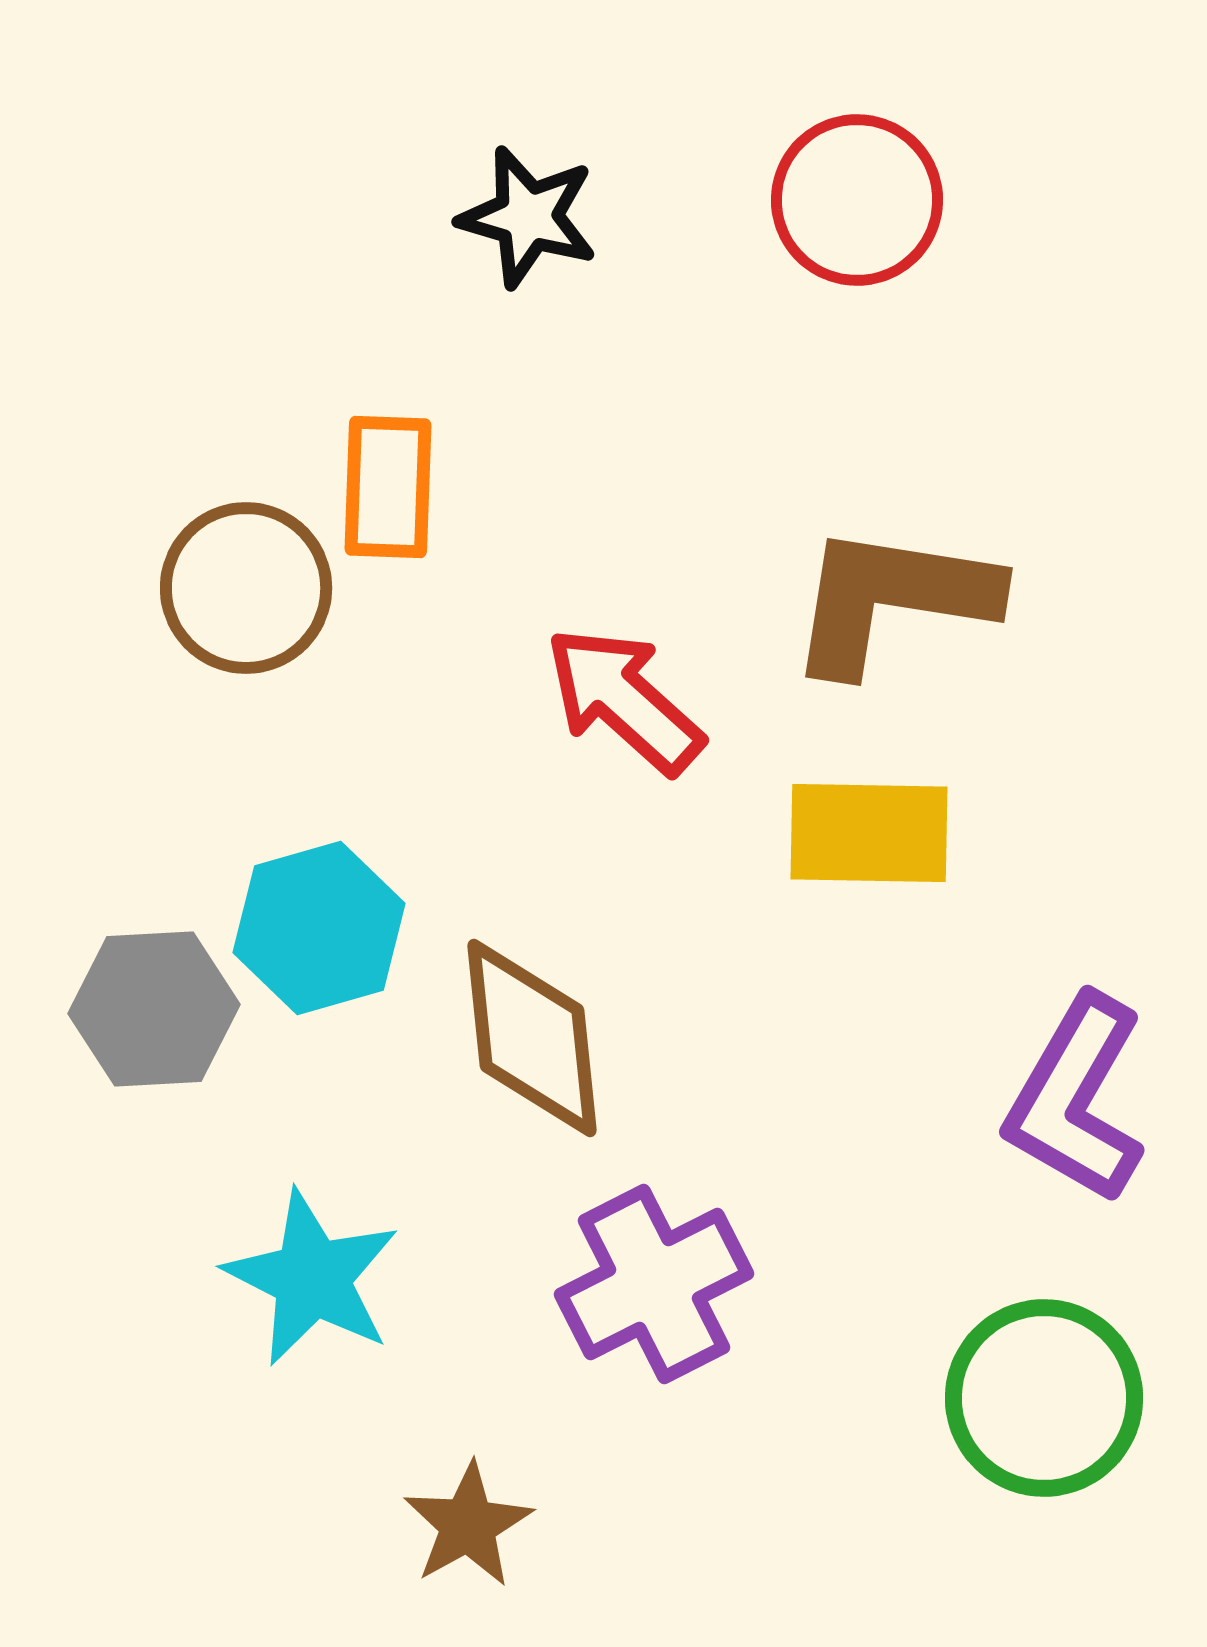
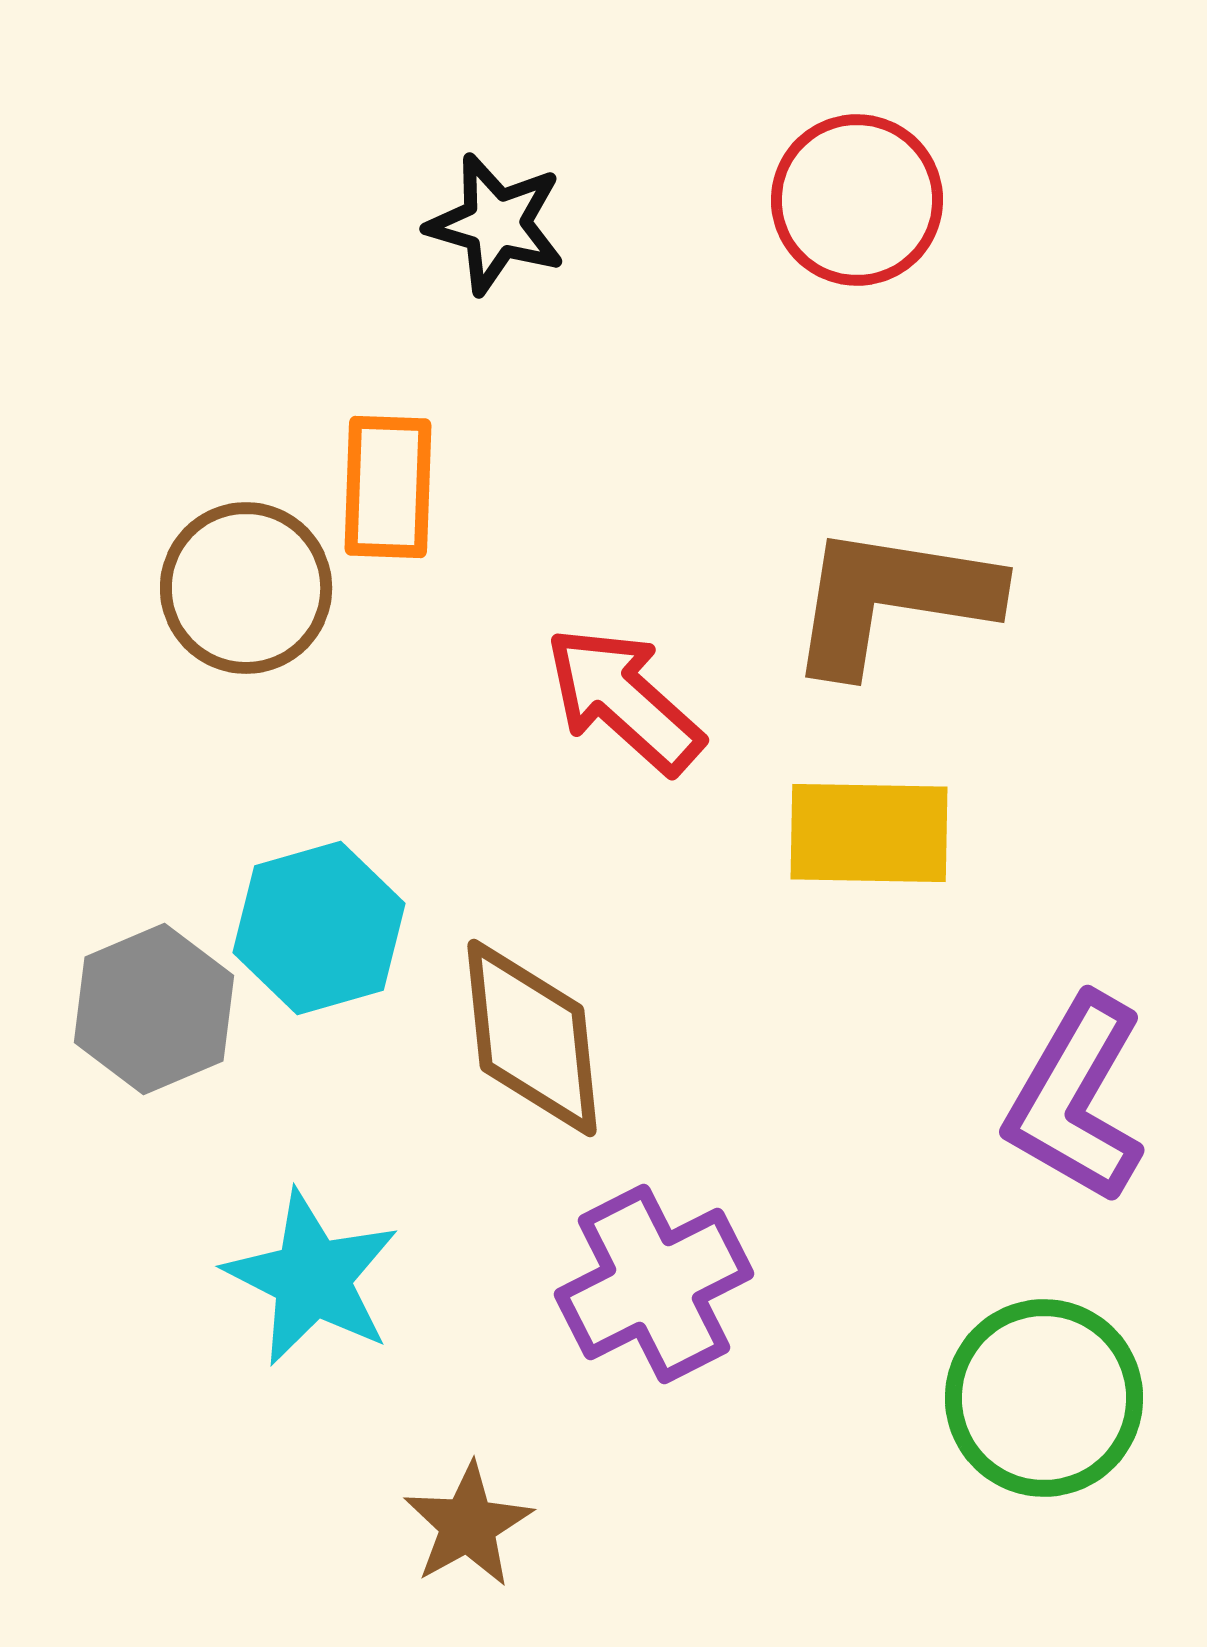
black star: moved 32 px left, 7 px down
gray hexagon: rotated 20 degrees counterclockwise
